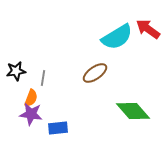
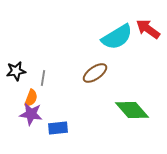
green diamond: moved 1 px left, 1 px up
